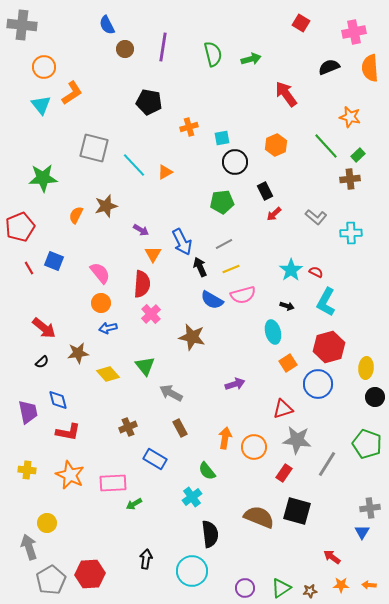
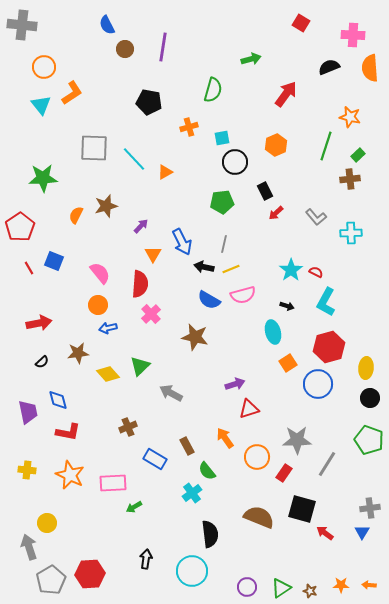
pink cross at (354, 32): moved 1 px left, 3 px down; rotated 15 degrees clockwise
green semicircle at (213, 54): moved 36 px down; rotated 30 degrees clockwise
red arrow at (286, 94): rotated 72 degrees clockwise
green line at (326, 146): rotated 60 degrees clockwise
gray square at (94, 148): rotated 12 degrees counterclockwise
cyan line at (134, 165): moved 6 px up
red arrow at (274, 214): moved 2 px right, 1 px up
gray L-shape at (316, 217): rotated 10 degrees clockwise
red pentagon at (20, 227): rotated 12 degrees counterclockwise
purple arrow at (141, 230): moved 4 px up; rotated 77 degrees counterclockwise
gray line at (224, 244): rotated 48 degrees counterclockwise
black arrow at (200, 267): moved 4 px right; rotated 54 degrees counterclockwise
red semicircle at (142, 284): moved 2 px left
blue semicircle at (212, 300): moved 3 px left
orange circle at (101, 303): moved 3 px left, 2 px down
red arrow at (44, 328): moved 5 px left, 5 px up; rotated 50 degrees counterclockwise
brown star at (192, 337): moved 3 px right
green triangle at (145, 366): moved 5 px left; rotated 25 degrees clockwise
black circle at (375, 397): moved 5 px left, 1 px down
red triangle at (283, 409): moved 34 px left
brown rectangle at (180, 428): moved 7 px right, 18 px down
orange arrow at (225, 438): rotated 45 degrees counterclockwise
gray star at (297, 440): rotated 8 degrees counterclockwise
green pentagon at (367, 444): moved 2 px right, 4 px up
orange circle at (254, 447): moved 3 px right, 10 px down
cyan cross at (192, 497): moved 4 px up
green arrow at (134, 504): moved 3 px down
black square at (297, 511): moved 5 px right, 2 px up
red arrow at (332, 557): moved 7 px left, 24 px up
purple circle at (245, 588): moved 2 px right, 1 px up
brown star at (310, 591): rotated 24 degrees clockwise
